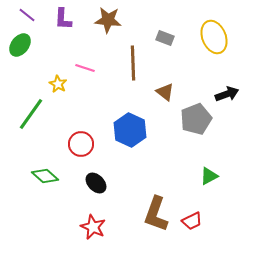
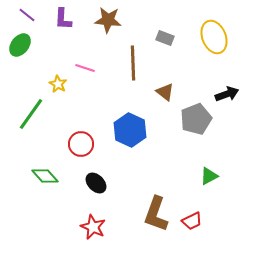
green diamond: rotated 8 degrees clockwise
